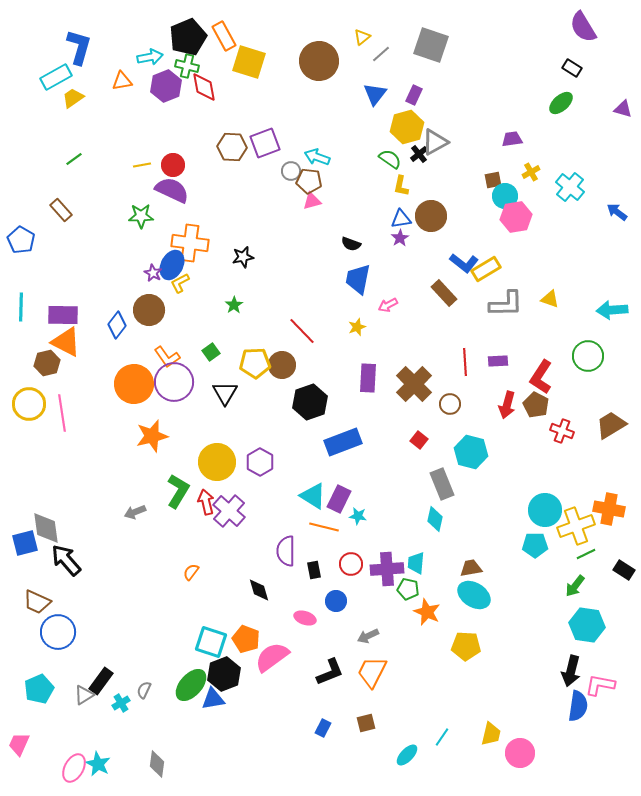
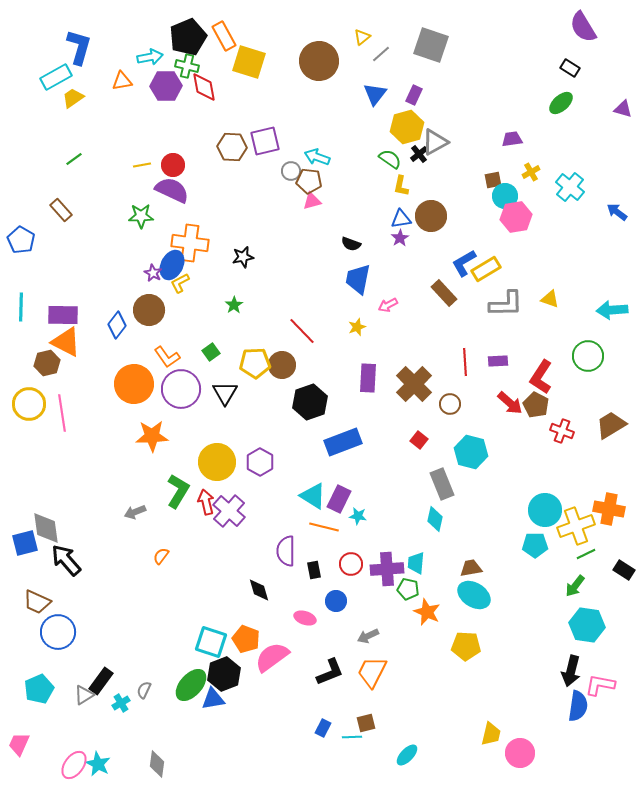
black rectangle at (572, 68): moved 2 px left
purple hexagon at (166, 86): rotated 20 degrees clockwise
purple square at (265, 143): moved 2 px up; rotated 8 degrees clockwise
blue L-shape at (464, 263): rotated 112 degrees clockwise
purple circle at (174, 382): moved 7 px right, 7 px down
red arrow at (507, 405): moved 3 px right, 2 px up; rotated 64 degrees counterclockwise
orange star at (152, 436): rotated 12 degrees clockwise
orange semicircle at (191, 572): moved 30 px left, 16 px up
cyan line at (442, 737): moved 90 px left; rotated 54 degrees clockwise
pink ellipse at (74, 768): moved 3 px up; rotated 8 degrees clockwise
